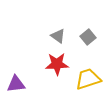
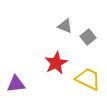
gray triangle: moved 7 px right, 10 px up; rotated 14 degrees counterclockwise
red star: moved 1 px left, 1 px up; rotated 25 degrees counterclockwise
yellow trapezoid: rotated 44 degrees clockwise
